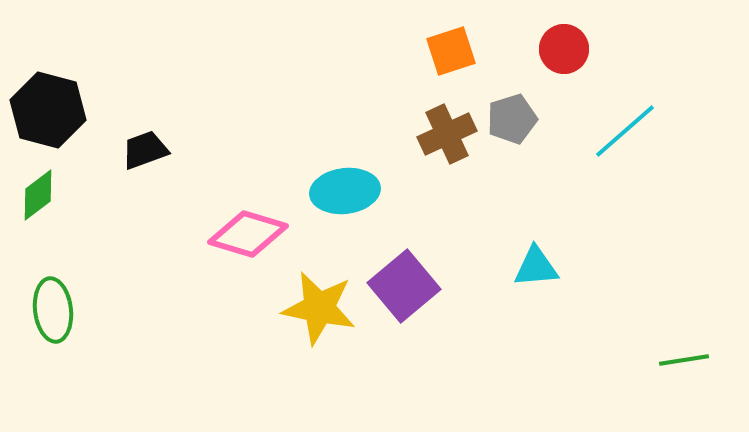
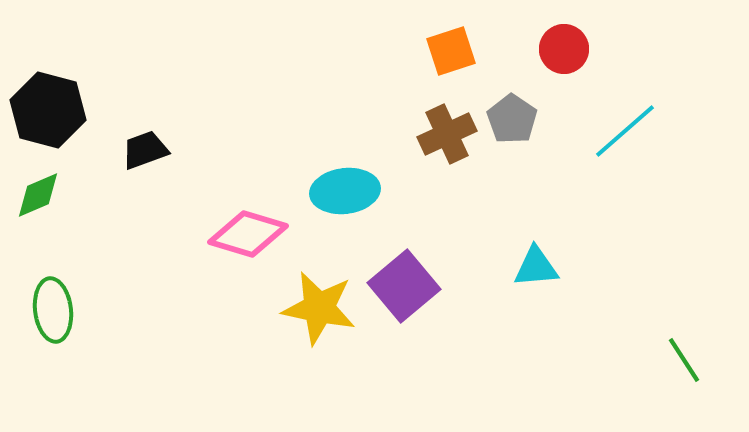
gray pentagon: rotated 21 degrees counterclockwise
green diamond: rotated 14 degrees clockwise
green line: rotated 66 degrees clockwise
